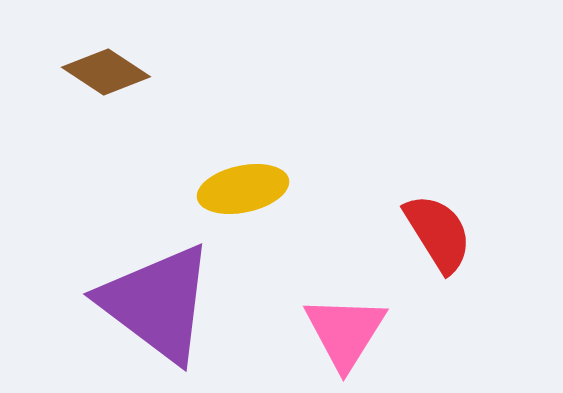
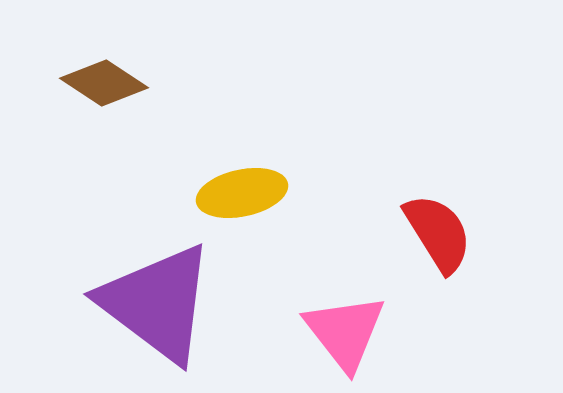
brown diamond: moved 2 px left, 11 px down
yellow ellipse: moved 1 px left, 4 px down
pink triangle: rotated 10 degrees counterclockwise
